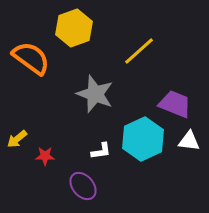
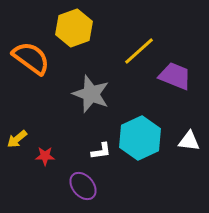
gray star: moved 4 px left
purple trapezoid: moved 28 px up
cyan hexagon: moved 3 px left, 1 px up
